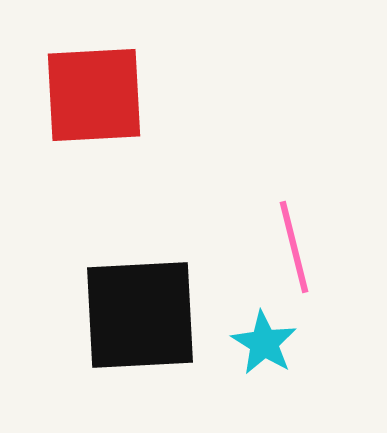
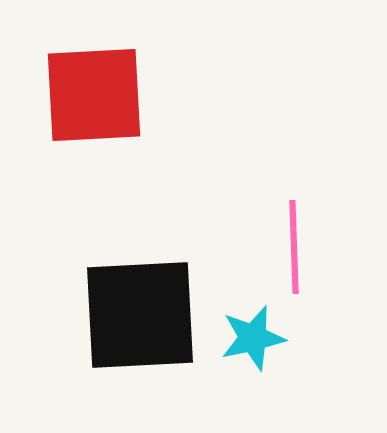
pink line: rotated 12 degrees clockwise
cyan star: moved 11 px left, 5 px up; rotated 28 degrees clockwise
